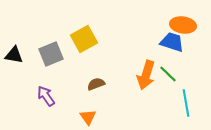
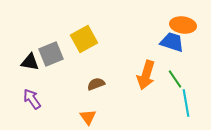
black triangle: moved 16 px right, 7 px down
green line: moved 7 px right, 5 px down; rotated 12 degrees clockwise
purple arrow: moved 14 px left, 3 px down
